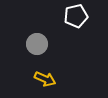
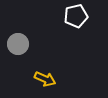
gray circle: moved 19 px left
